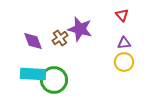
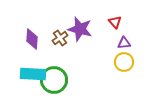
red triangle: moved 7 px left, 7 px down
purple diamond: moved 1 px left, 2 px up; rotated 25 degrees clockwise
